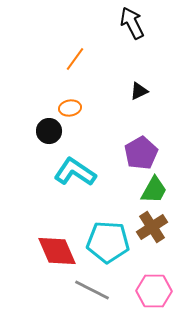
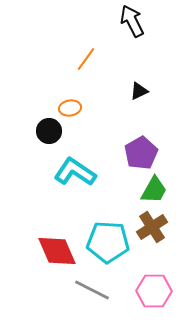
black arrow: moved 2 px up
orange line: moved 11 px right
